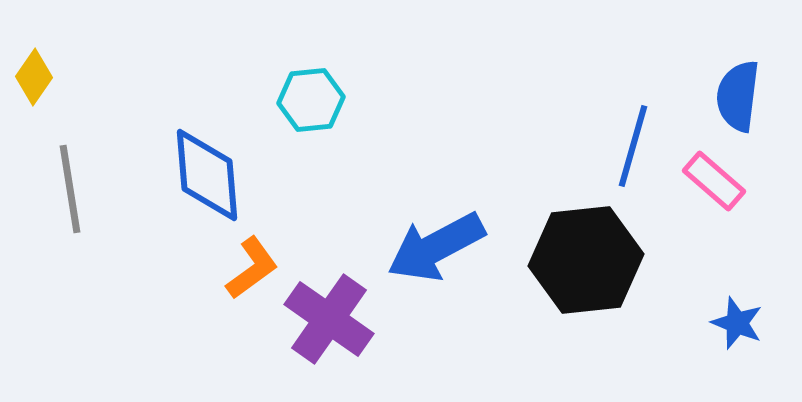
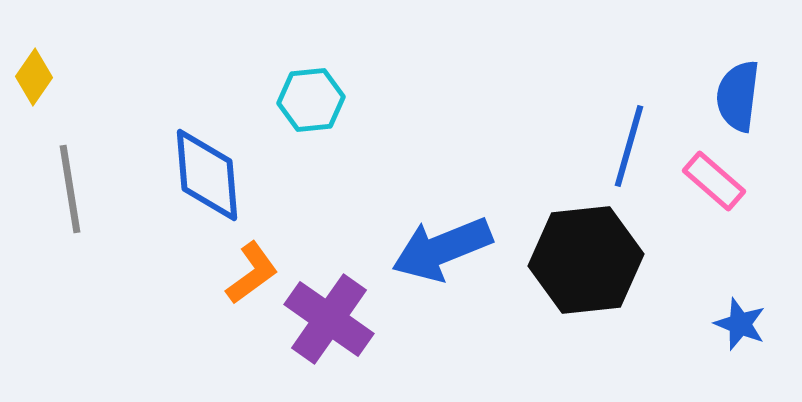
blue line: moved 4 px left
blue arrow: moved 6 px right, 2 px down; rotated 6 degrees clockwise
orange L-shape: moved 5 px down
blue star: moved 3 px right, 1 px down
